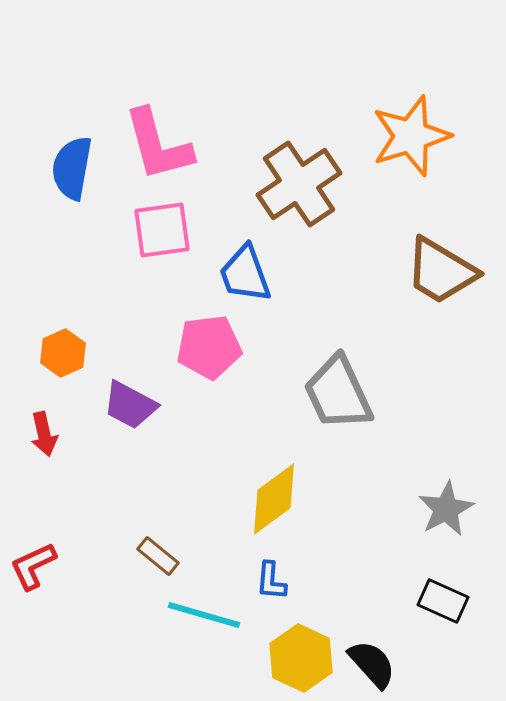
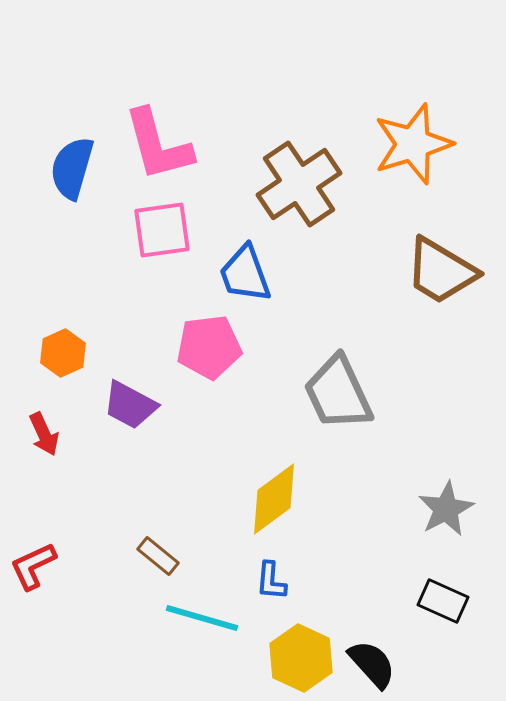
orange star: moved 2 px right, 8 px down
blue semicircle: rotated 6 degrees clockwise
red arrow: rotated 12 degrees counterclockwise
cyan line: moved 2 px left, 3 px down
